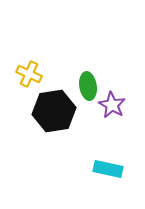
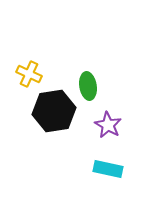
purple star: moved 4 px left, 20 px down
